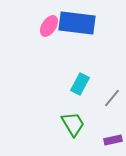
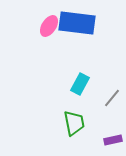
green trapezoid: moved 1 px right, 1 px up; rotated 20 degrees clockwise
